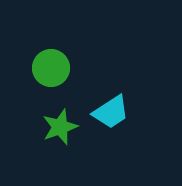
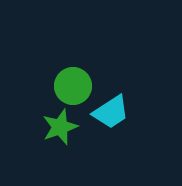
green circle: moved 22 px right, 18 px down
